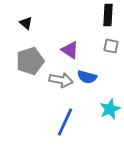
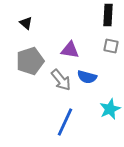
purple triangle: rotated 24 degrees counterclockwise
gray arrow: rotated 40 degrees clockwise
